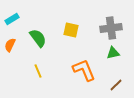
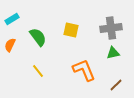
green semicircle: moved 1 px up
yellow line: rotated 16 degrees counterclockwise
